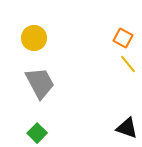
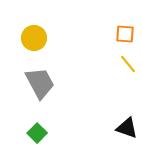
orange square: moved 2 px right, 4 px up; rotated 24 degrees counterclockwise
